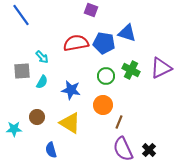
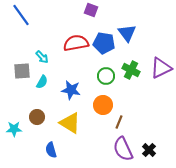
blue triangle: rotated 36 degrees clockwise
